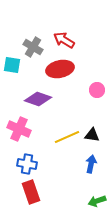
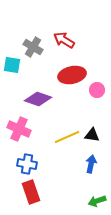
red ellipse: moved 12 px right, 6 px down
